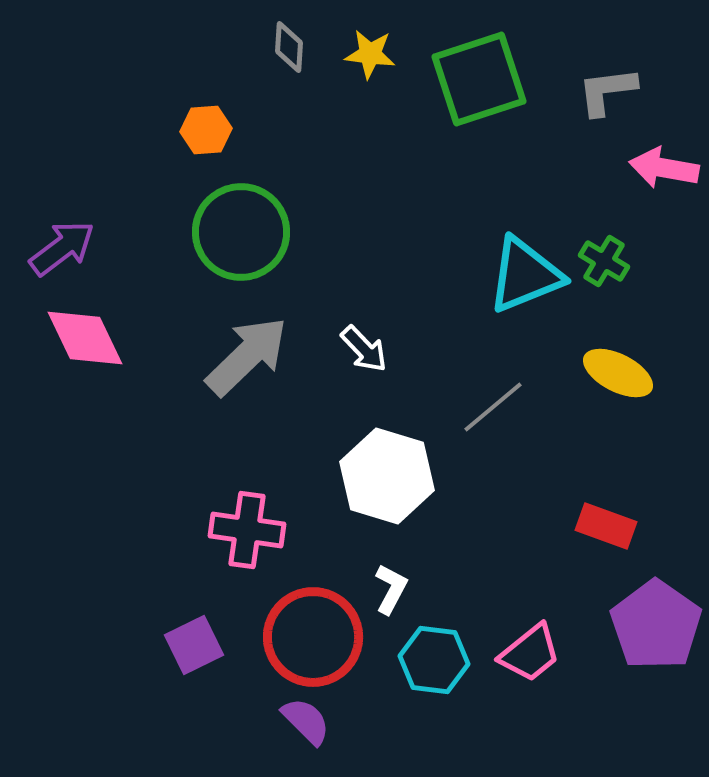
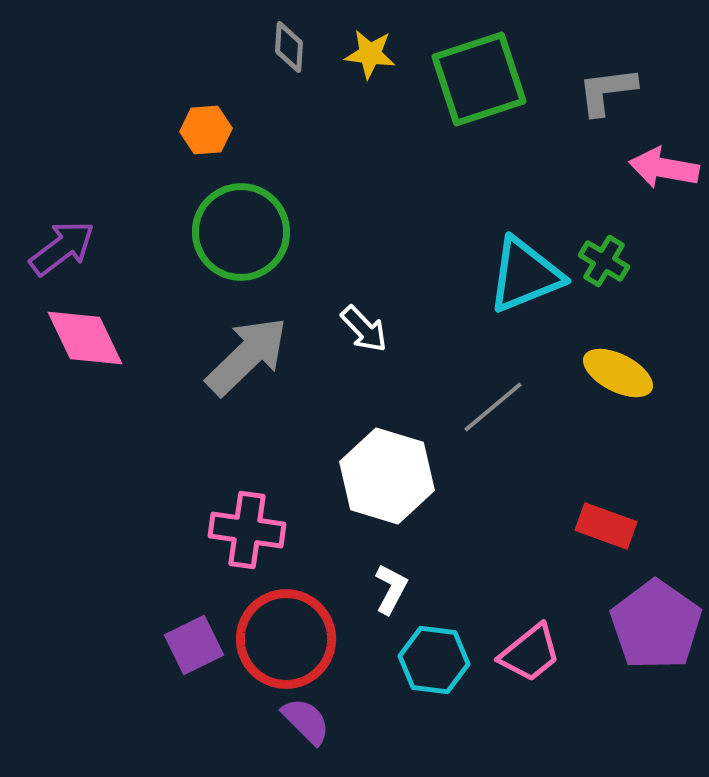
white arrow: moved 20 px up
red circle: moved 27 px left, 2 px down
